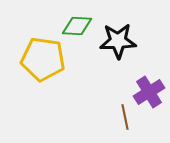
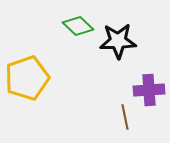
green diamond: moved 1 px right; rotated 40 degrees clockwise
yellow pentagon: moved 16 px left, 19 px down; rotated 27 degrees counterclockwise
purple cross: moved 2 px up; rotated 28 degrees clockwise
